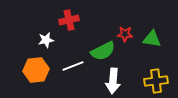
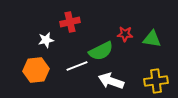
red cross: moved 1 px right, 2 px down
green semicircle: moved 2 px left
white line: moved 4 px right
white arrow: moved 2 px left; rotated 105 degrees clockwise
